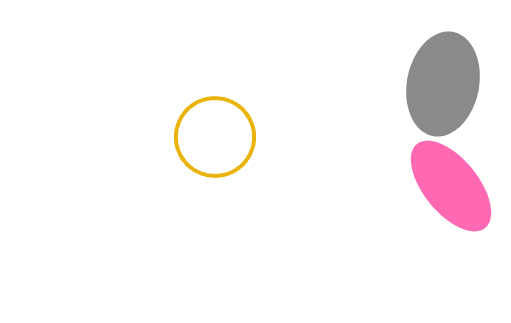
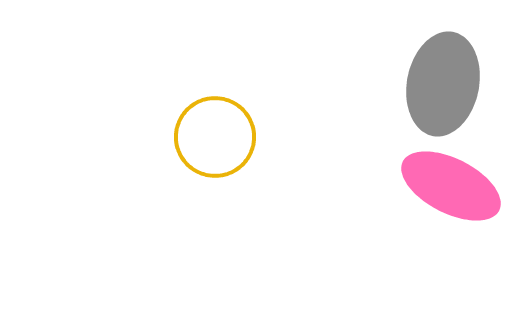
pink ellipse: rotated 24 degrees counterclockwise
